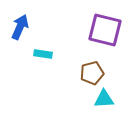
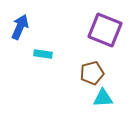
purple square: rotated 8 degrees clockwise
cyan triangle: moved 1 px left, 1 px up
